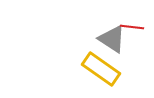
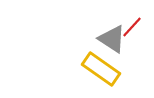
red line: rotated 55 degrees counterclockwise
